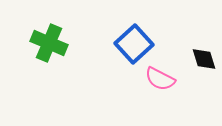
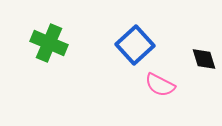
blue square: moved 1 px right, 1 px down
pink semicircle: moved 6 px down
